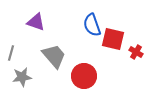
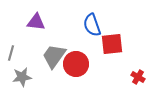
purple triangle: rotated 12 degrees counterclockwise
red square: moved 1 px left, 5 px down; rotated 20 degrees counterclockwise
red cross: moved 2 px right, 25 px down
gray trapezoid: rotated 104 degrees counterclockwise
red circle: moved 8 px left, 12 px up
